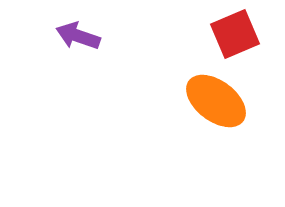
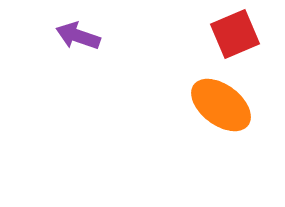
orange ellipse: moved 5 px right, 4 px down
